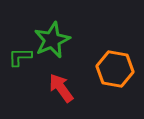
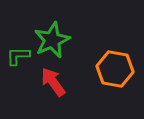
green L-shape: moved 2 px left, 1 px up
red arrow: moved 8 px left, 6 px up
